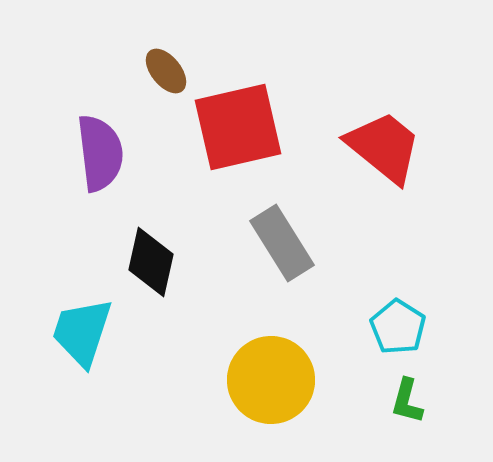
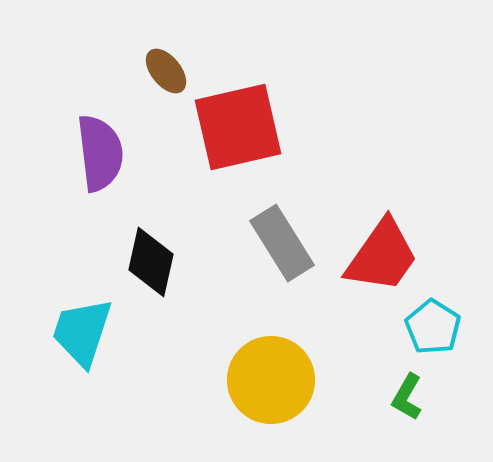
red trapezoid: moved 2 px left, 109 px down; rotated 86 degrees clockwise
cyan pentagon: moved 35 px right
green L-shape: moved 4 px up; rotated 15 degrees clockwise
